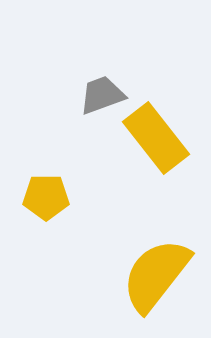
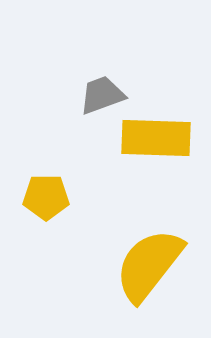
yellow rectangle: rotated 50 degrees counterclockwise
yellow semicircle: moved 7 px left, 10 px up
